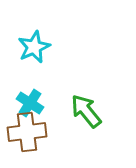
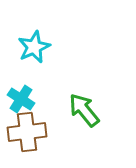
cyan cross: moved 9 px left, 4 px up
green arrow: moved 2 px left, 1 px up
